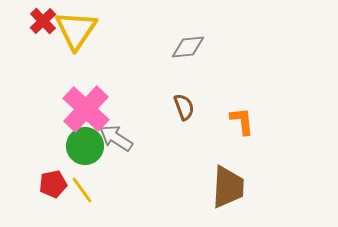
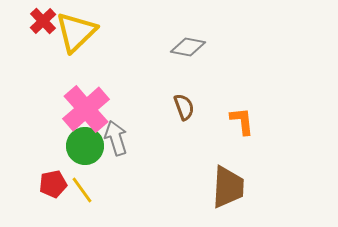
yellow triangle: moved 2 px down; rotated 12 degrees clockwise
gray diamond: rotated 16 degrees clockwise
pink cross: rotated 6 degrees clockwise
gray arrow: rotated 40 degrees clockwise
